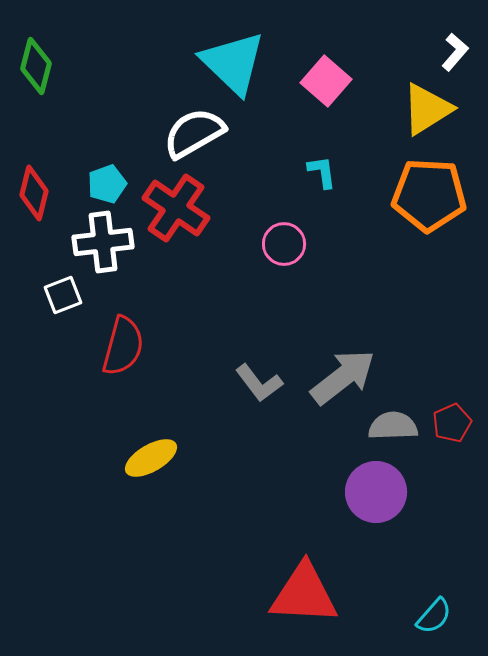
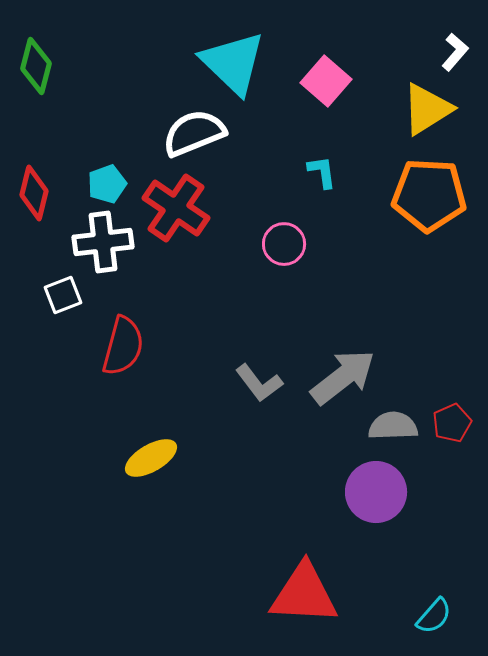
white semicircle: rotated 8 degrees clockwise
